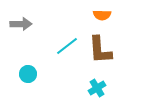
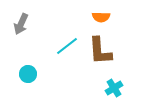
orange semicircle: moved 1 px left, 2 px down
gray arrow: rotated 115 degrees clockwise
brown L-shape: moved 1 px down
cyan cross: moved 17 px right
